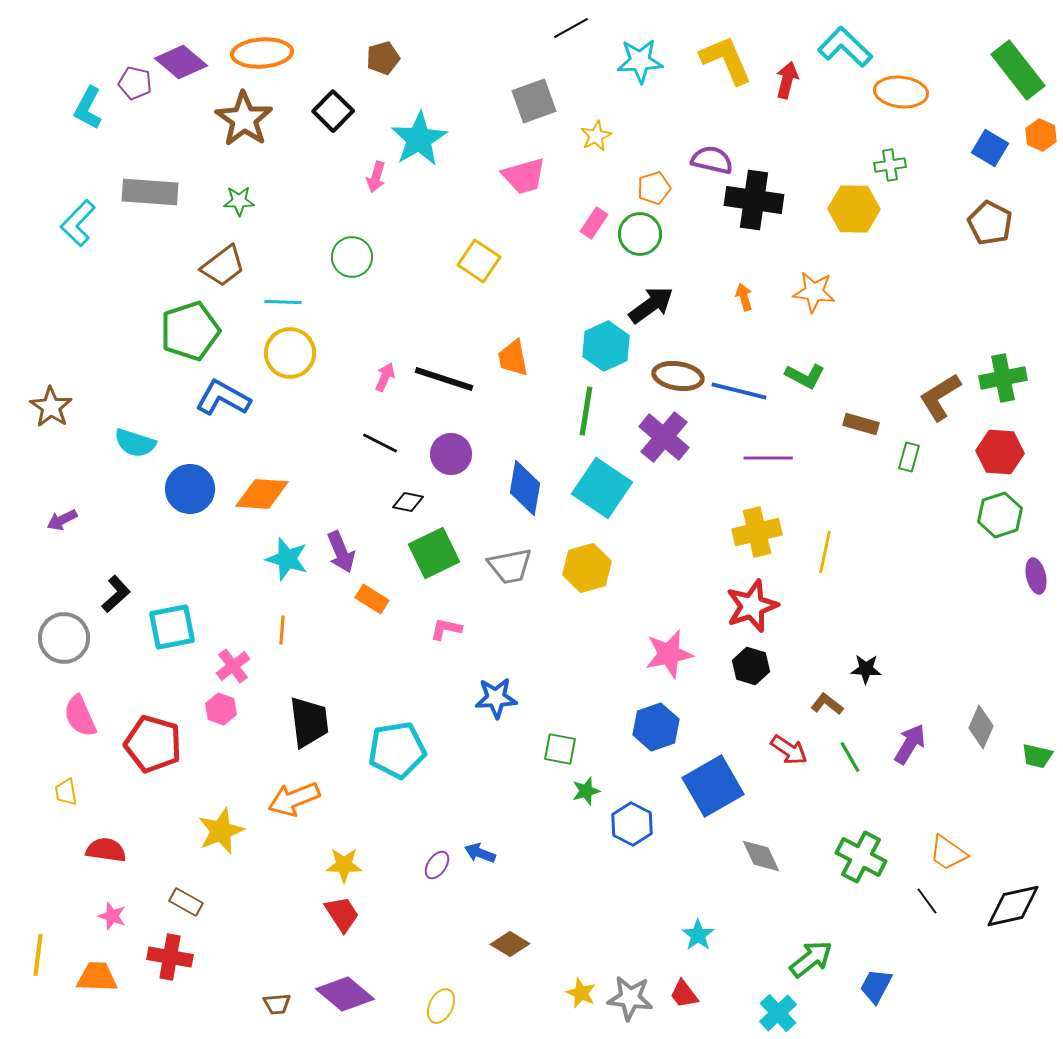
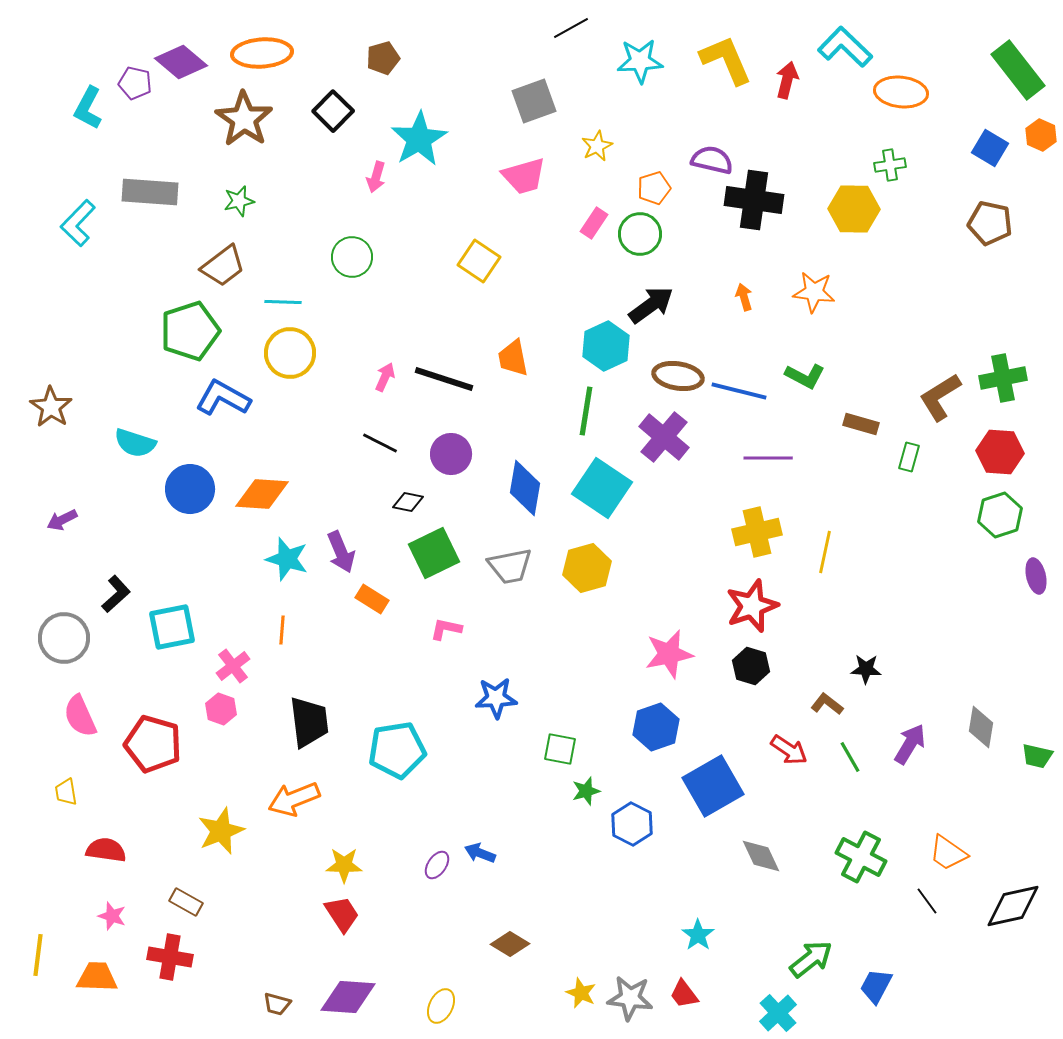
yellow star at (596, 136): moved 1 px right, 10 px down
green star at (239, 201): rotated 12 degrees counterclockwise
brown pentagon at (990, 223): rotated 15 degrees counterclockwise
gray diamond at (981, 727): rotated 15 degrees counterclockwise
purple diamond at (345, 994): moved 3 px right, 3 px down; rotated 36 degrees counterclockwise
brown trapezoid at (277, 1004): rotated 20 degrees clockwise
